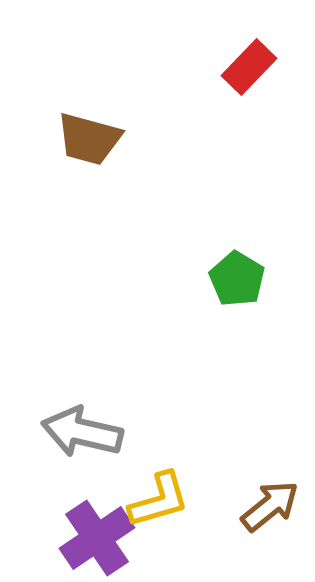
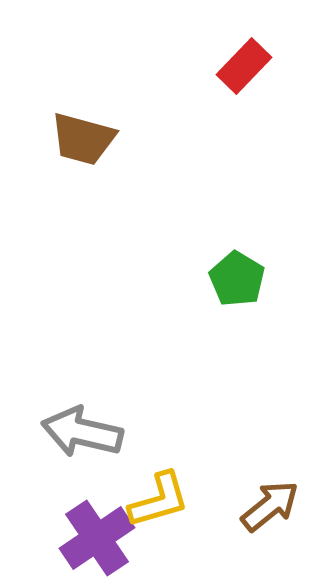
red rectangle: moved 5 px left, 1 px up
brown trapezoid: moved 6 px left
